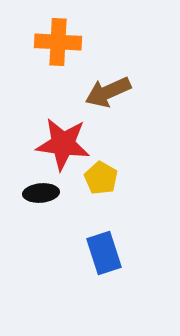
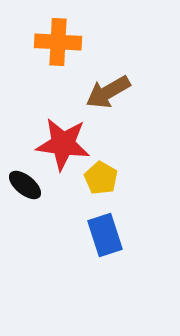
brown arrow: rotated 6 degrees counterclockwise
black ellipse: moved 16 px left, 8 px up; rotated 44 degrees clockwise
blue rectangle: moved 1 px right, 18 px up
